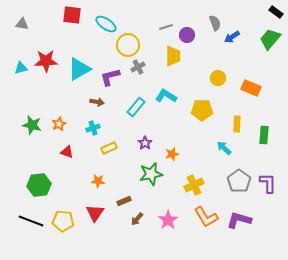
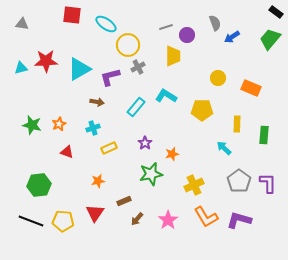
orange star at (98, 181): rotated 16 degrees counterclockwise
